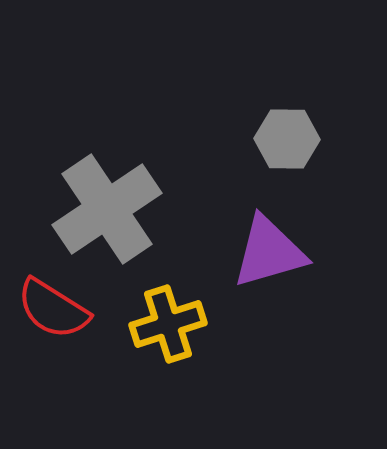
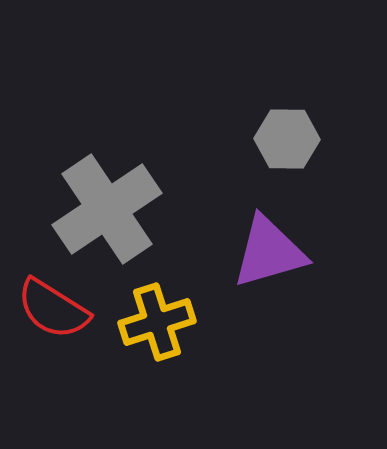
yellow cross: moved 11 px left, 2 px up
